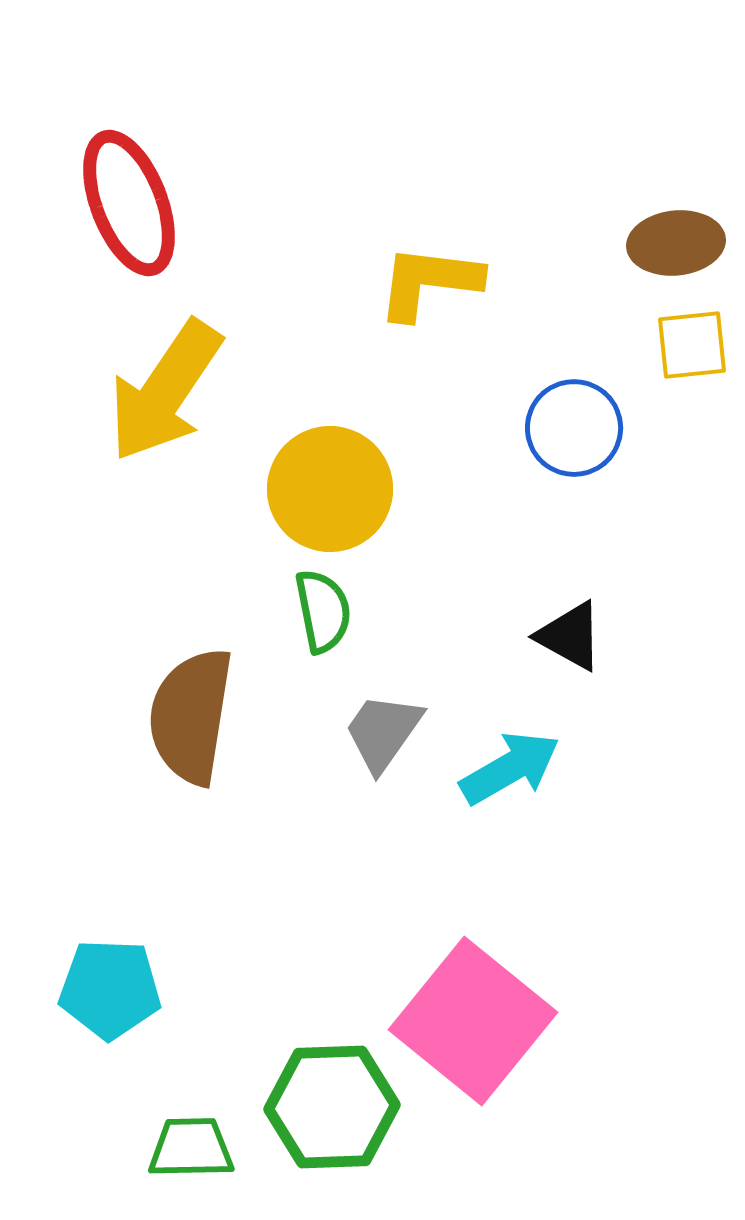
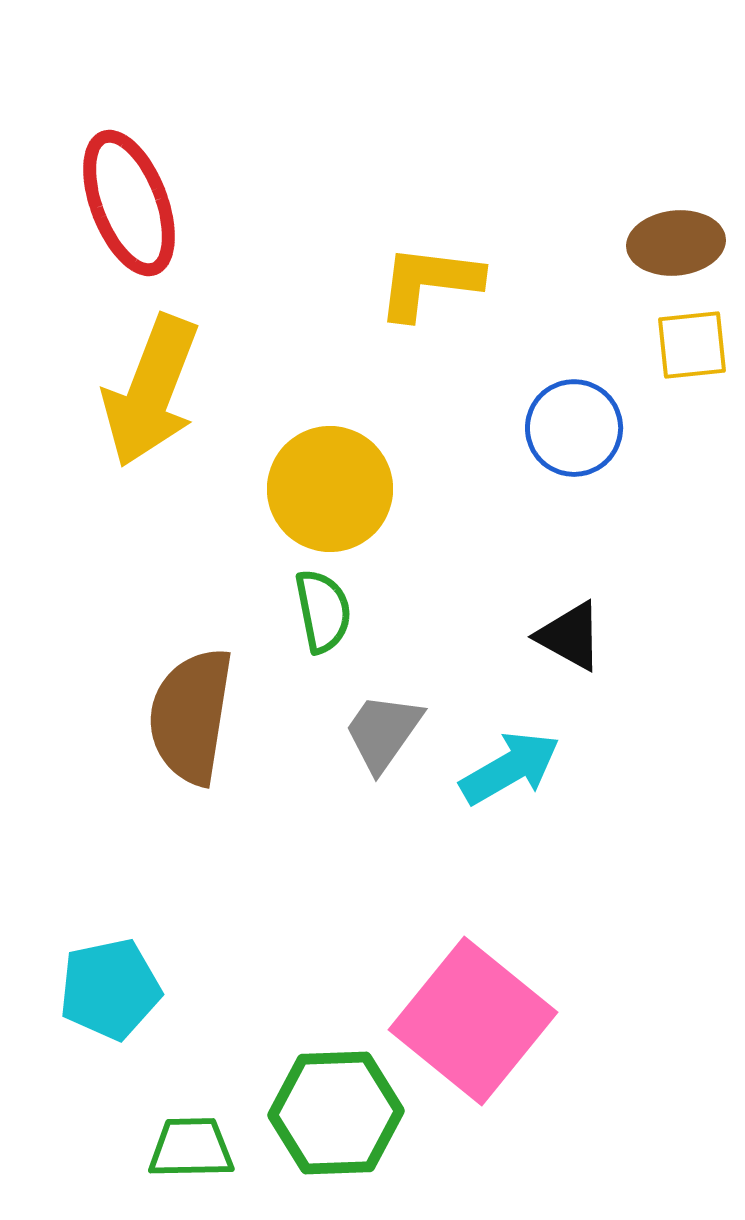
yellow arrow: moved 14 px left; rotated 13 degrees counterclockwise
cyan pentagon: rotated 14 degrees counterclockwise
green hexagon: moved 4 px right, 6 px down
